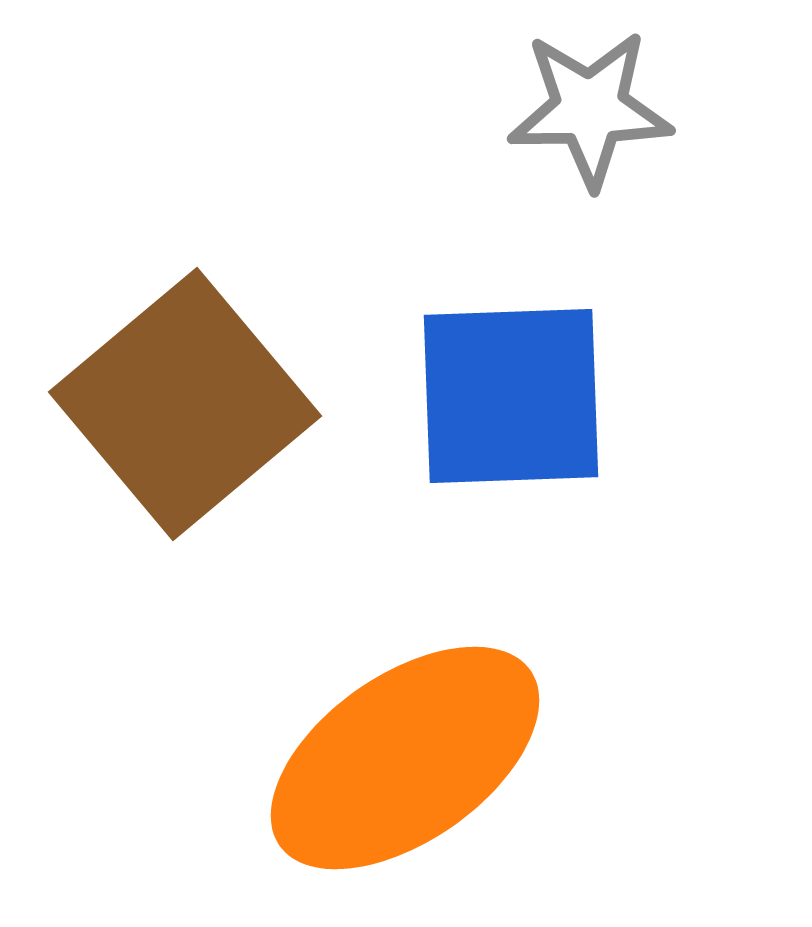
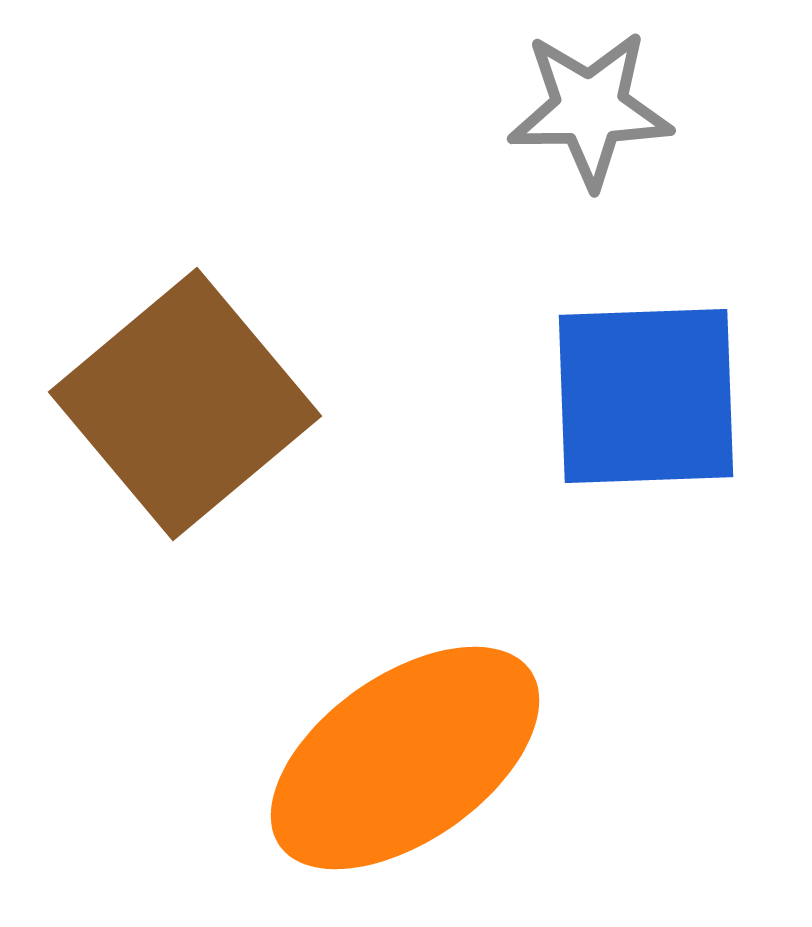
blue square: moved 135 px right
